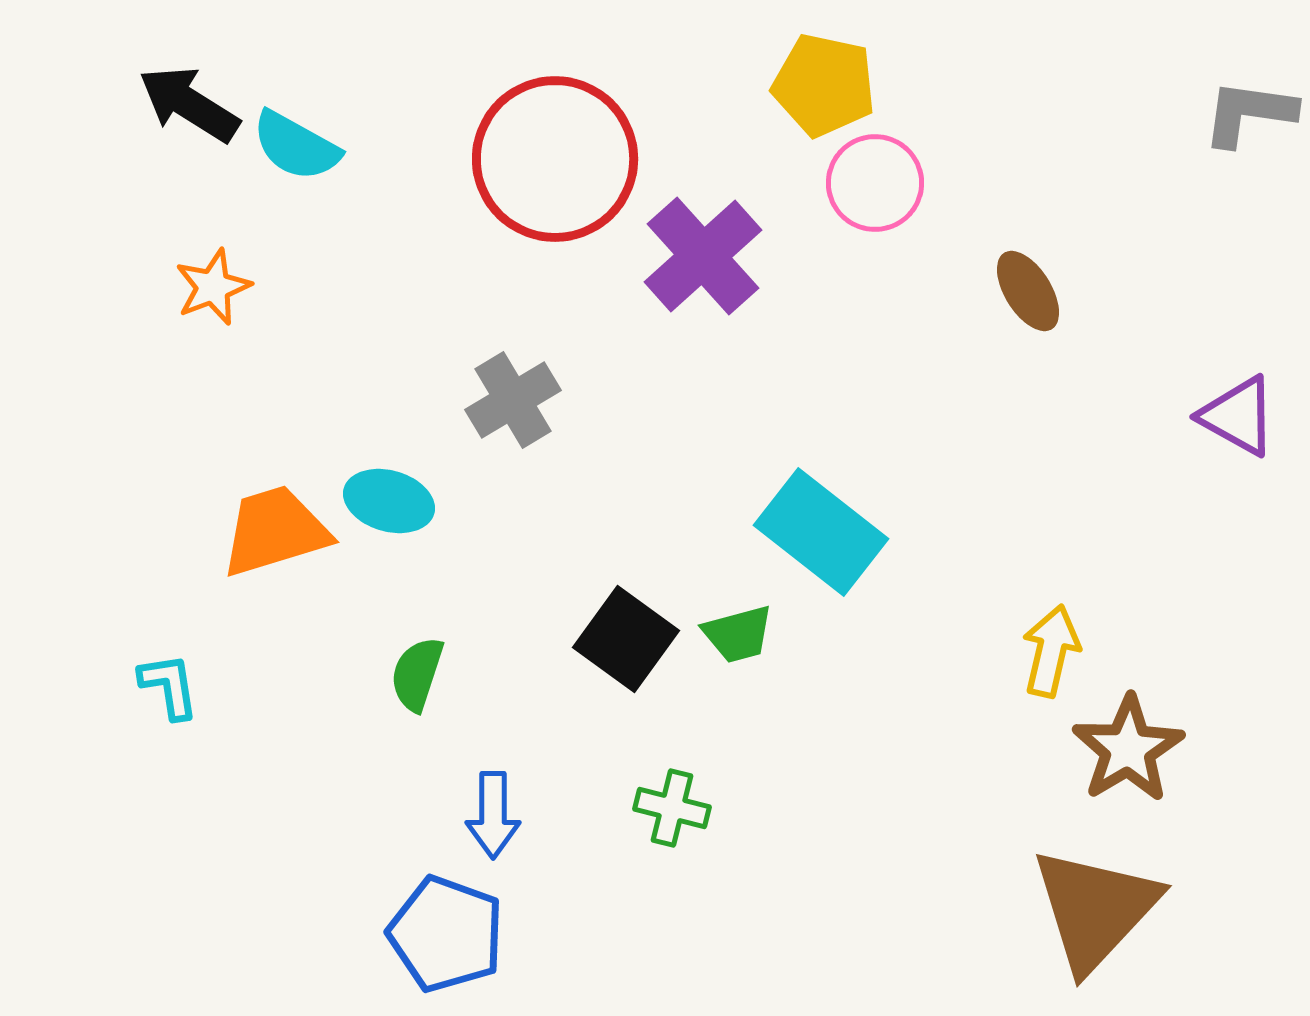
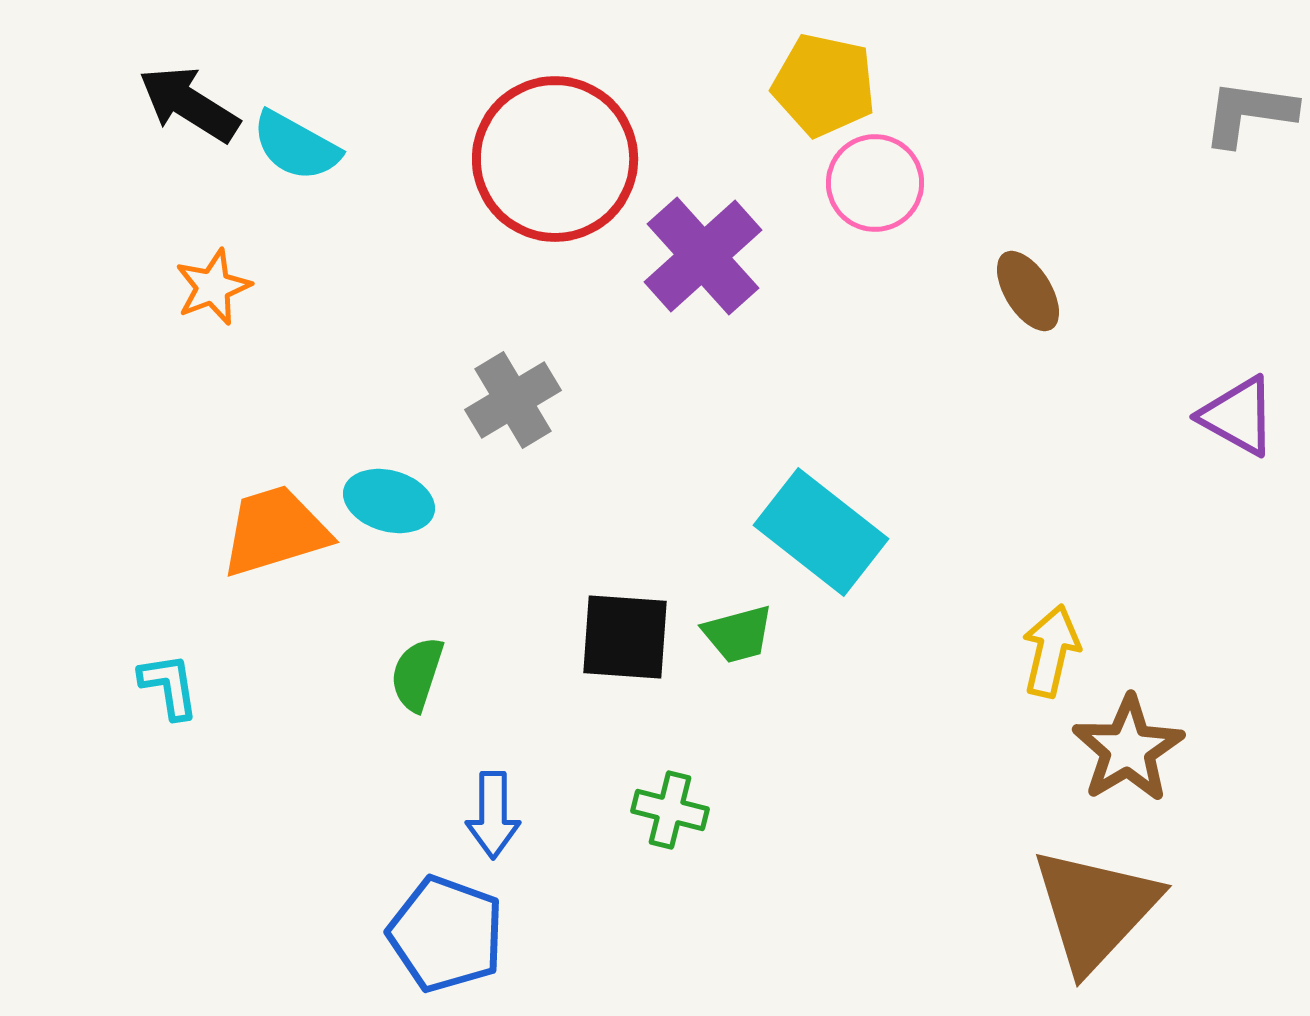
black square: moved 1 px left, 2 px up; rotated 32 degrees counterclockwise
green cross: moved 2 px left, 2 px down
